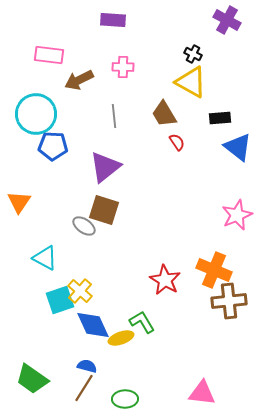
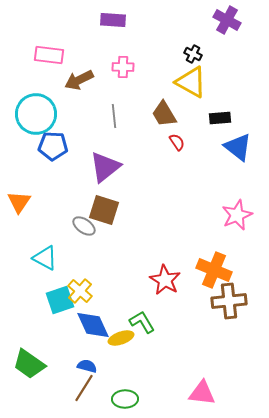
green trapezoid: moved 3 px left, 15 px up
